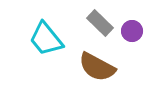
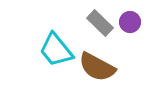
purple circle: moved 2 px left, 9 px up
cyan trapezoid: moved 10 px right, 11 px down
